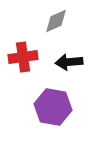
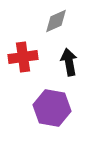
black arrow: rotated 84 degrees clockwise
purple hexagon: moved 1 px left, 1 px down
